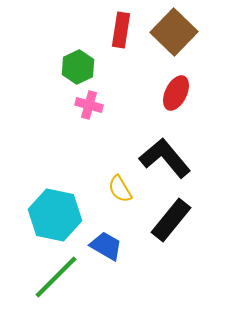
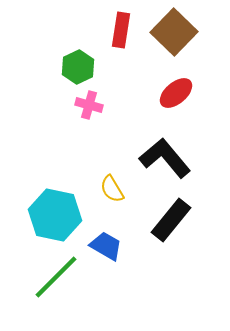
red ellipse: rotated 24 degrees clockwise
yellow semicircle: moved 8 px left
